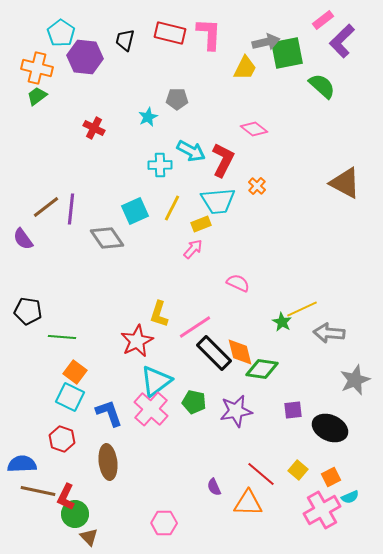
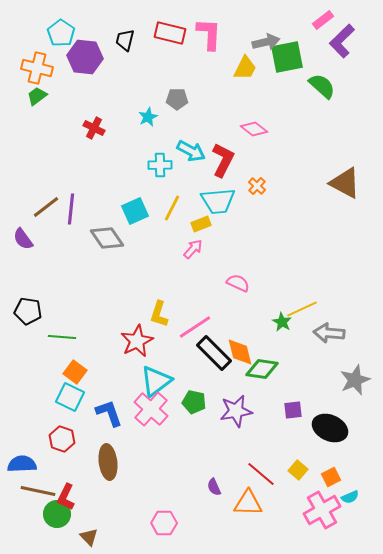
green square at (287, 53): moved 4 px down
green circle at (75, 514): moved 18 px left
